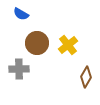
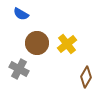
yellow cross: moved 1 px left, 1 px up
gray cross: rotated 30 degrees clockwise
